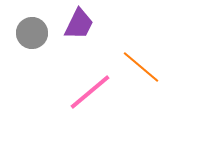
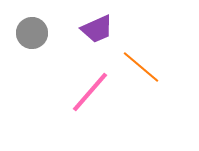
purple trapezoid: moved 18 px right, 5 px down; rotated 40 degrees clockwise
pink line: rotated 9 degrees counterclockwise
